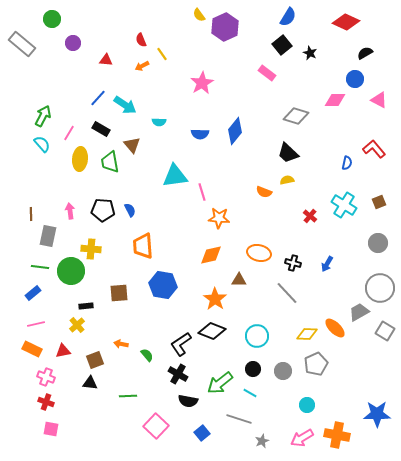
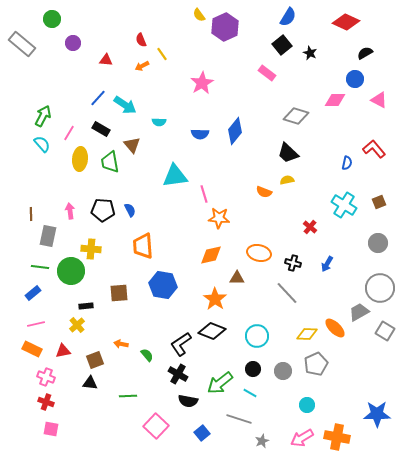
pink line at (202, 192): moved 2 px right, 2 px down
red cross at (310, 216): moved 11 px down
brown triangle at (239, 280): moved 2 px left, 2 px up
orange cross at (337, 435): moved 2 px down
